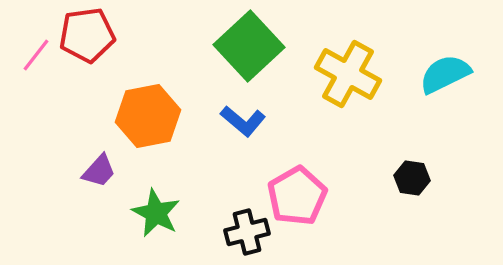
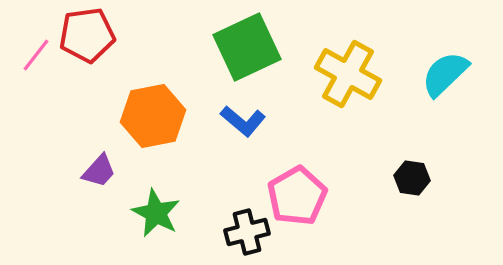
green square: moved 2 px left, 1 px down; rotated 18 degrees clockwise
cyan semicircle: rotated 18 degrees counterclockwise
orange hexagon: moved 5 px right
